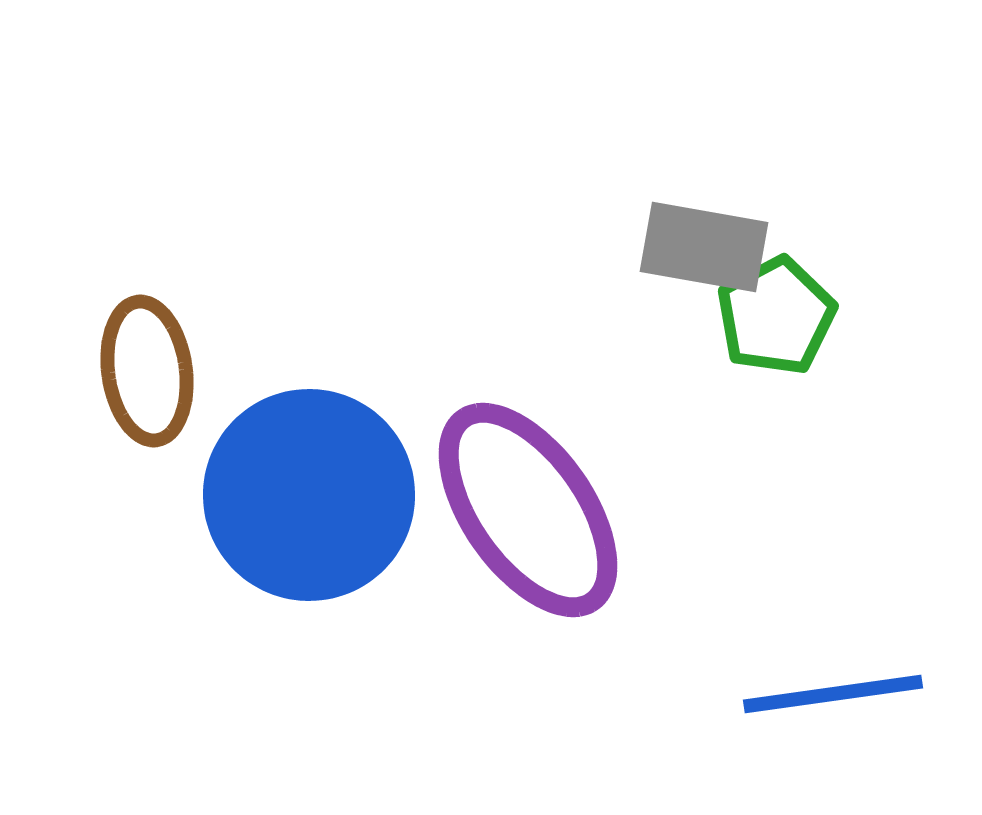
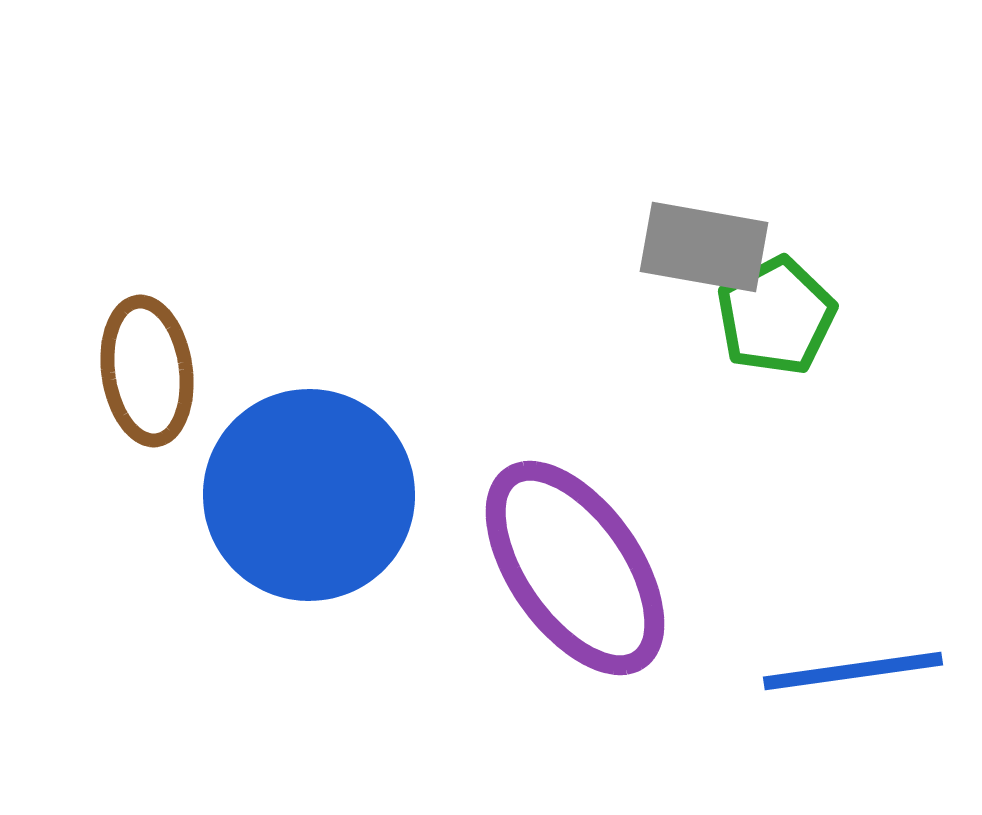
purple ellipse: moved 47 px right, 58 px down
blue line: moved 20 px right, 23 px up
